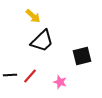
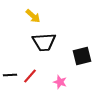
black trapezoid: moved 2 px right, 1 px down; rotated 40 degrees clockwise
